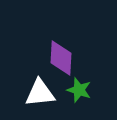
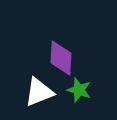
white triangle: moved 1 px left, 1 px up; rotated 16 degrees counterclockwise
